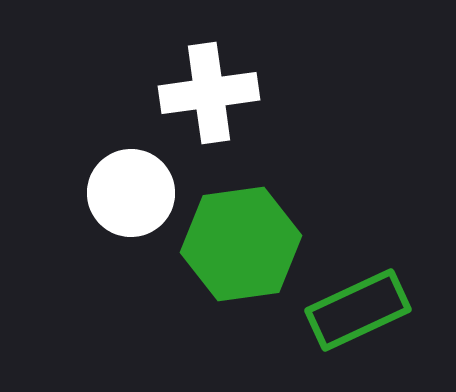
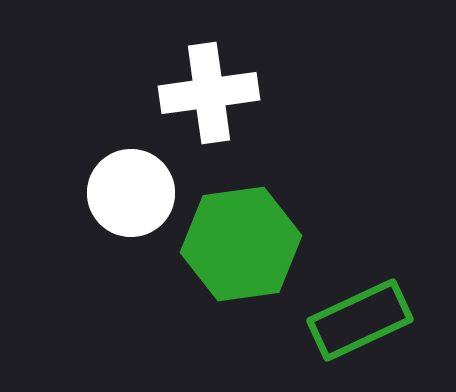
green rectangle: moved 2 px right, 10 px down
